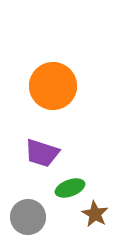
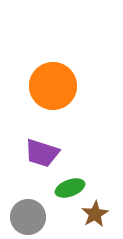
brown star: rotated 12 degrees clockwise
